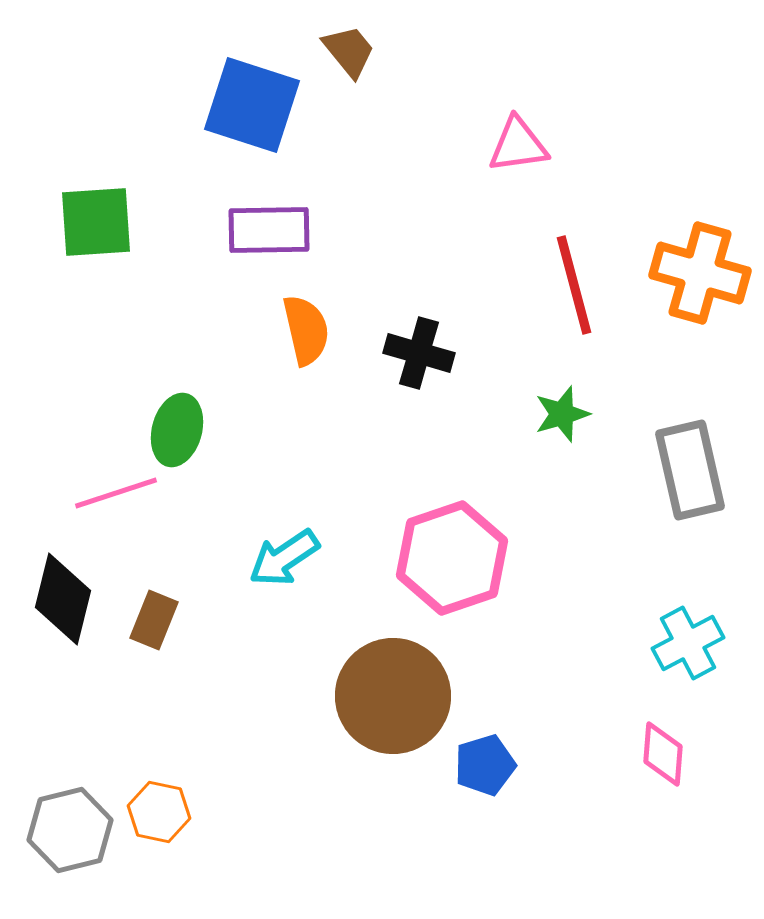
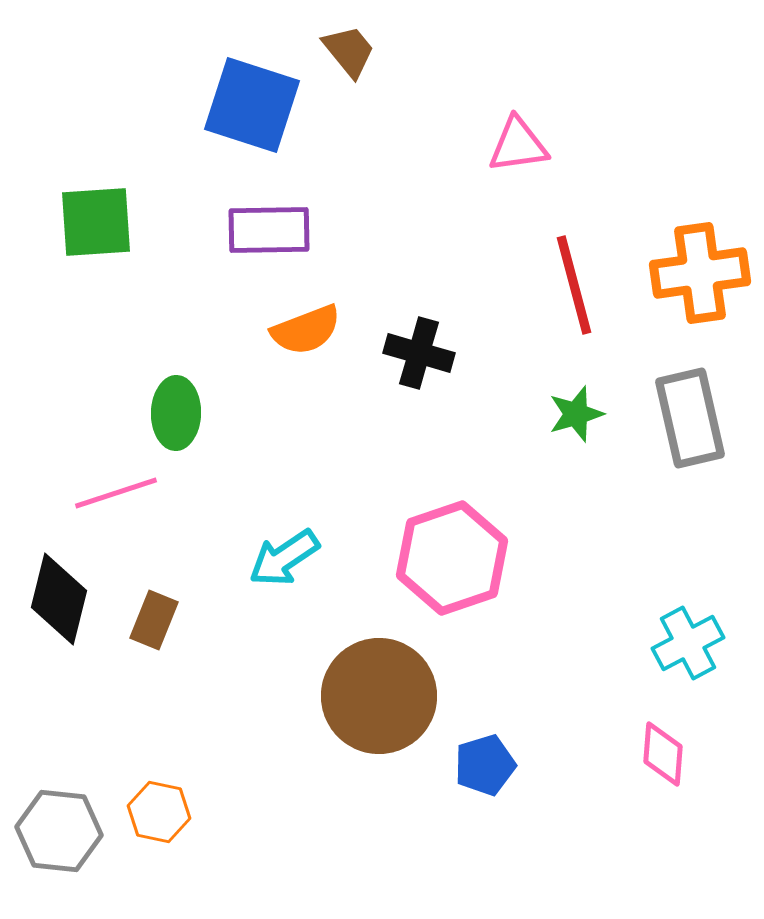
orange cross: rotated 24 degrees counterclockwise
orange semicircle: rotated 82 degrees clockwise
green star: moved 14 px right
green ellipse: moved 1 px left, 17 px up; rotated 14 degrees counterclockwise
gray rectangle: moved 52 px up
black diamond: moved 4 px left
brown circle: moved 14 px left
gray hexagon: moved 11 px left, 1 px down; rotated 20 degrees clockwise
